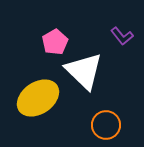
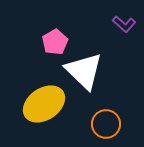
purple L-shape: moved 2 px right, 12 px up; rotated 10 degrees counterclockwise
yellow ellipse: moved 6 px right, 6 px down
orange circle: moved 1 px up
